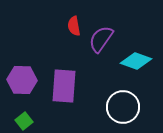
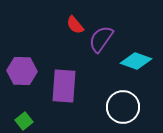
red semicircle: moved 1 px right, 1 px up; rotated 30 degrees counterclockwise
purple hexagon: moved 9 px up
